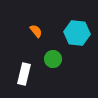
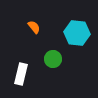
orange semicircle: moved 2 px left, 4 px up
white rectangle: moved 3 px left
